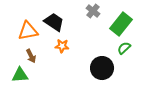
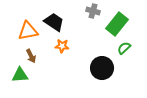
gray cross: rotated 24 degrees counterclockwise
green rectangle: moved 4 px left
